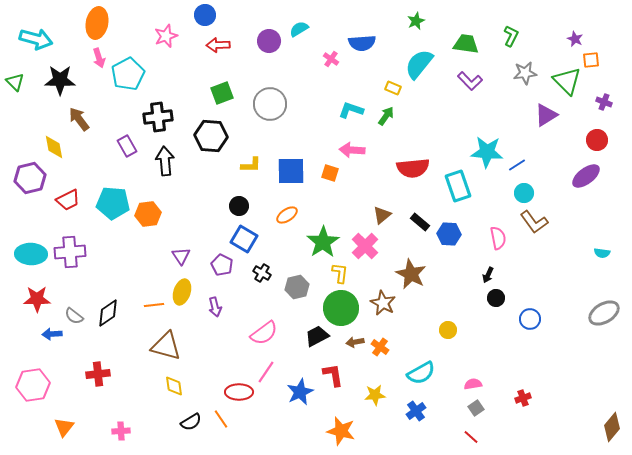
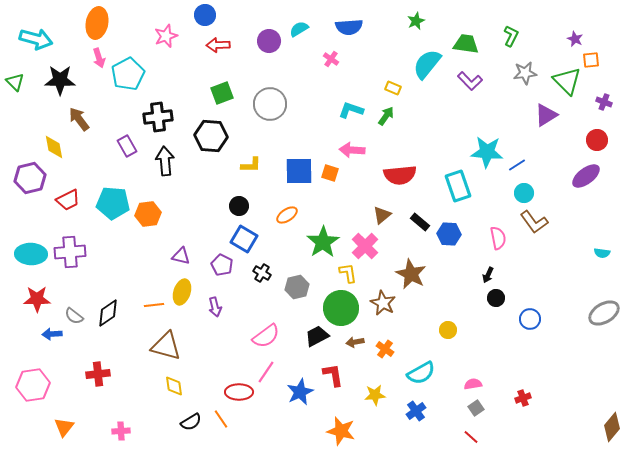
blue semicircle at (362, 43): moved 13 px left, 16 px up
cyan semicircle at (419, 64): moved 8 px right
red semicircle at (413, 168): moved 13 px left, 7 px down
blue square at (291, 171): moved 8 px right
purple triangle at (181, 256): rotated 42 degrees counterclockwise
yellow L-shape at (340, 273): moved 8 px right; rotated 15 degrees counterclockwise
pink semicircle at (264, 333): moved 2 px right, 3 px down
orange cross at (380, 347): moved 5 px right, 2 px down
